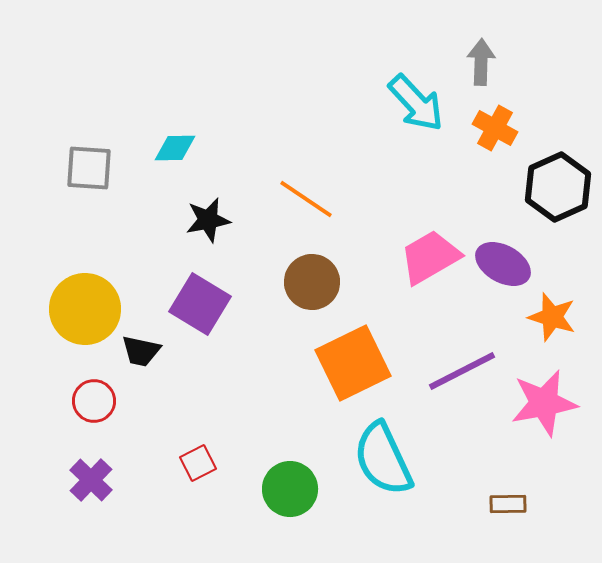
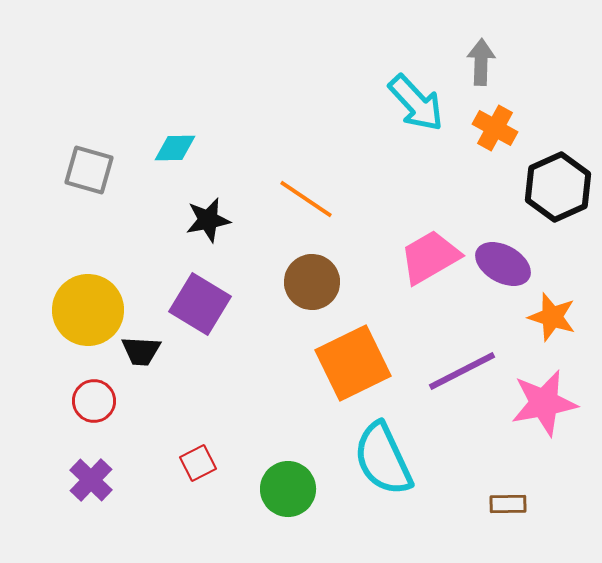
gray square: moved 2 px down; rotated 12 degrees clockwise
yellow circle: moved 3 px right, 1 px down
black trapezoid: rotated 9 degrees counterclockwise
green circle: moved 2 px left
